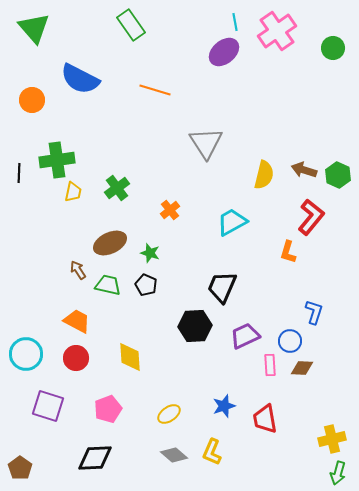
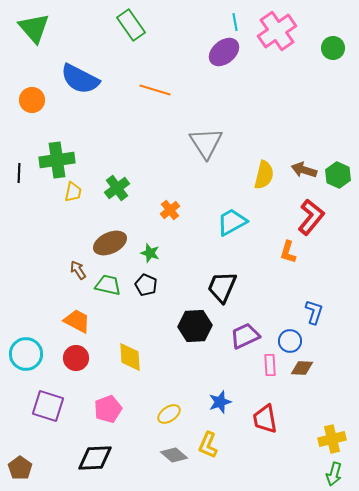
blue star at (224, 406): moved 4 px left, 4 px up
yellow L-shape at (212, 452): moved 4 px left, 7 px up
green arrow at (338, 473): moved 4 px left, 1 px down
